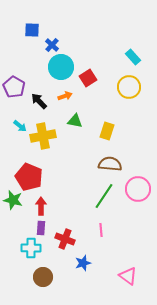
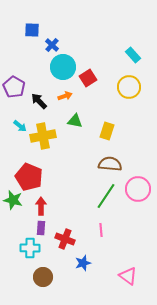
cyan rectangle: moved 2 px up
cyan circle: moved 2 px right
green line: moved 2 px right
cyan cross: moved 1 px left
